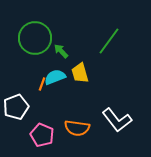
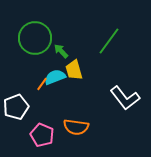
yellow trapezoid: moved 6 px left, 3 px up
orange line: rotated 16 degrees clockwise
white L-shape: moved 8 px right, 22 px up
orange semicircle: moved 1 px left, 1 px up
